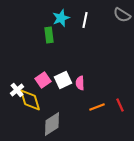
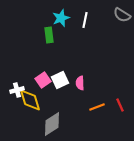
white square: moved 3 px left
white cross: rotated 24 degrees clockwise
